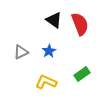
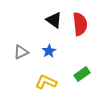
red semicircle: rotated 15 degrees clockwise
